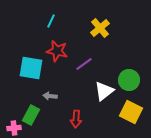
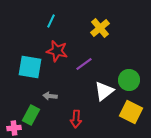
cyan square: moved 1 px left, 1 px up
